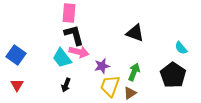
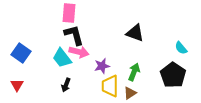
blue square: moved 5 px right, 2 px up
yellow trapezoid: rotated 20 degrees counterclockwise
